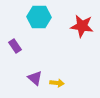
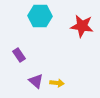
cyan hexagon: moved 1 px right, 1 px up
purple rectangle: moved 4 px right, 9 px down
purple triangle: moved 1 px right, 3 px down
